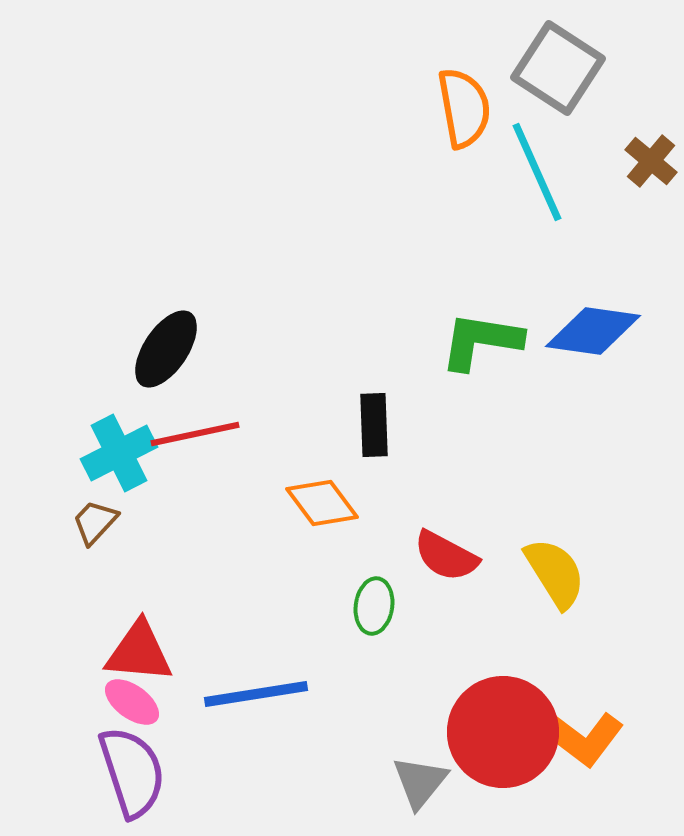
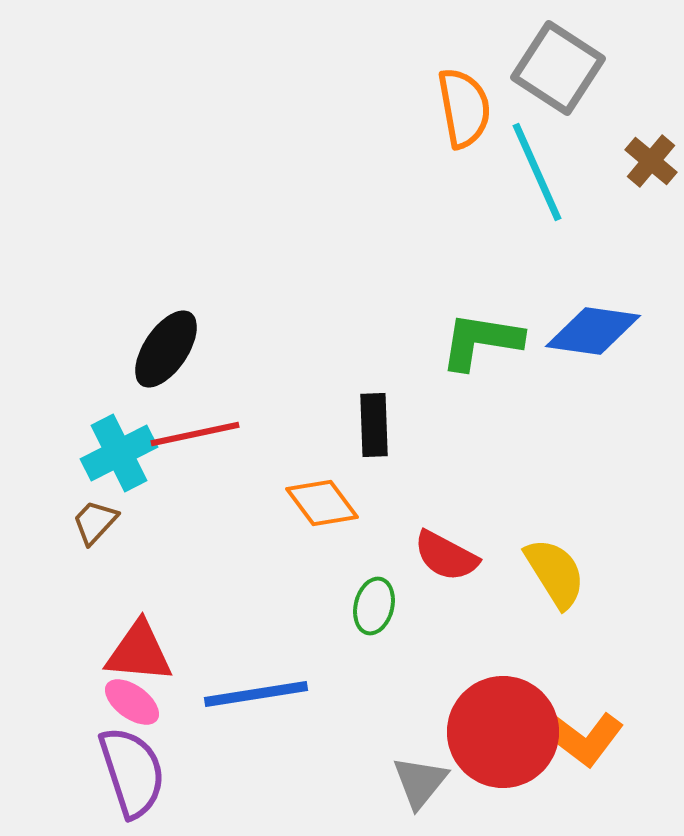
green ellipse: rotated 6 degrees clockwise
